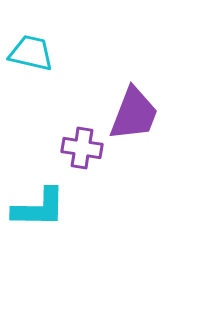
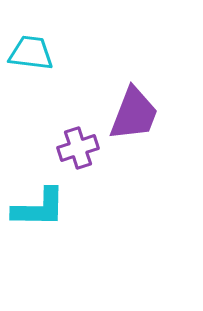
cyan trapezoid: rotated 6 degrees counterclockwise
purple cross: moved 4 px left; rotated 27 degrees counterclockwise
